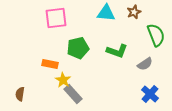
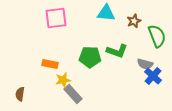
brown star: moved 9 px down
green semicircle: moved 1 px right, 1 px down
green pentagon: moved 12 px right, 9 px down; rotated 15 degrees clockwise
gray semicircle: rotated 49 degrees clockwise
yellow star: rotated 28 degrees clockwise
blue cross: moved 3 px right, 18 px up
